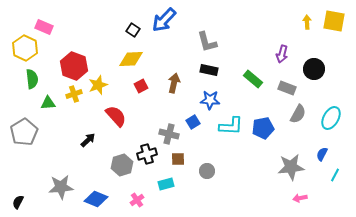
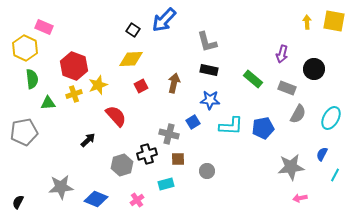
gray pentagon at (24, 132): rotated 20 degrees clockwise
